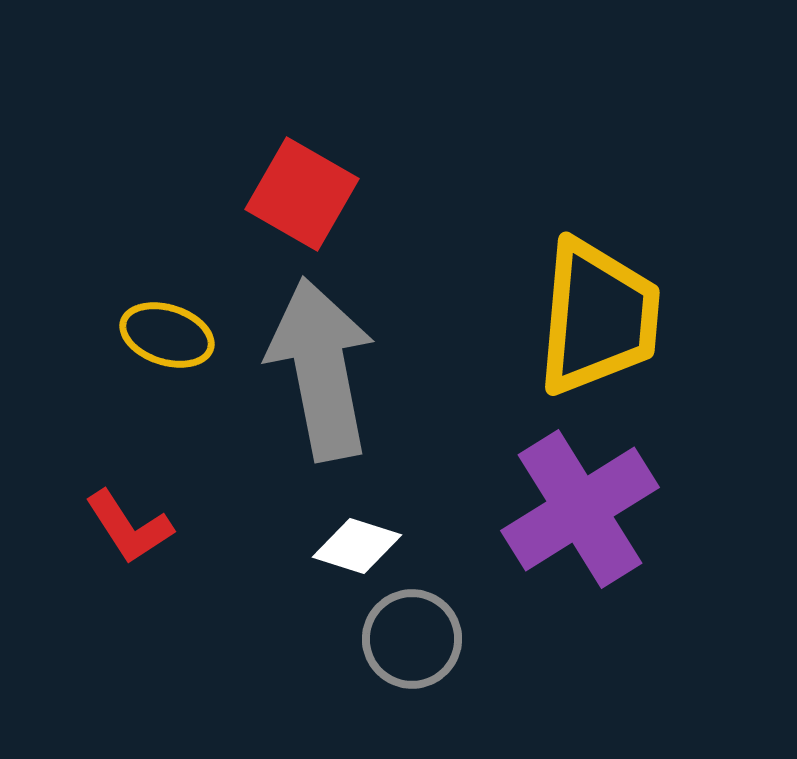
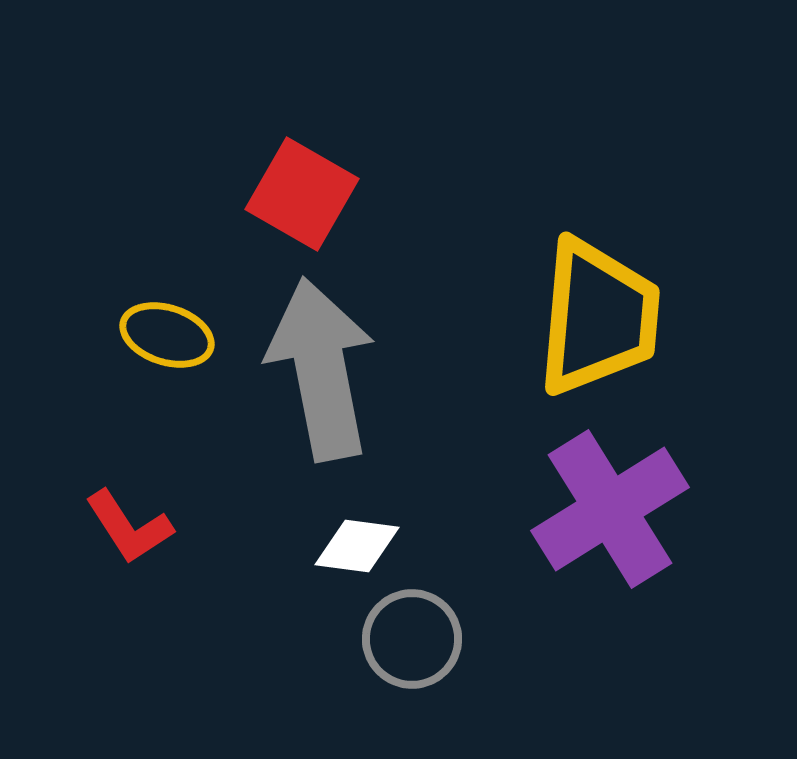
purple cross: moved 30 px right
white diamond: rotated 10 degrees counterclockwise
